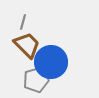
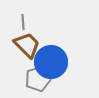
gray line: rotated 21 degrees counterclockwise
gray pentagon: moved 2 px right, 1 px up
